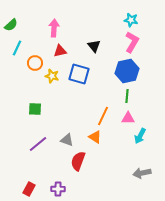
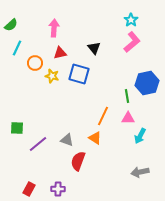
cyan star: rotated 24 degrees clockwise
pink L-shape: rotated 20 degrees clockwise
black triangle: moved 2 px down
red triangle: moved 2 px down
blue hexagon: moved 20 px right, 12 px down
green line: rotated 16 degrees counterclockwise
green square: moved 18 px left, 19 px down
orange triangle: moved 1 px down
gray arrow: moved 2 px left, 1 px up
